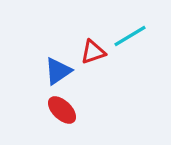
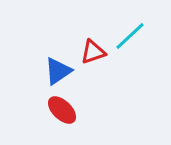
cyan line: rotated 12 degrees counterclockwise
